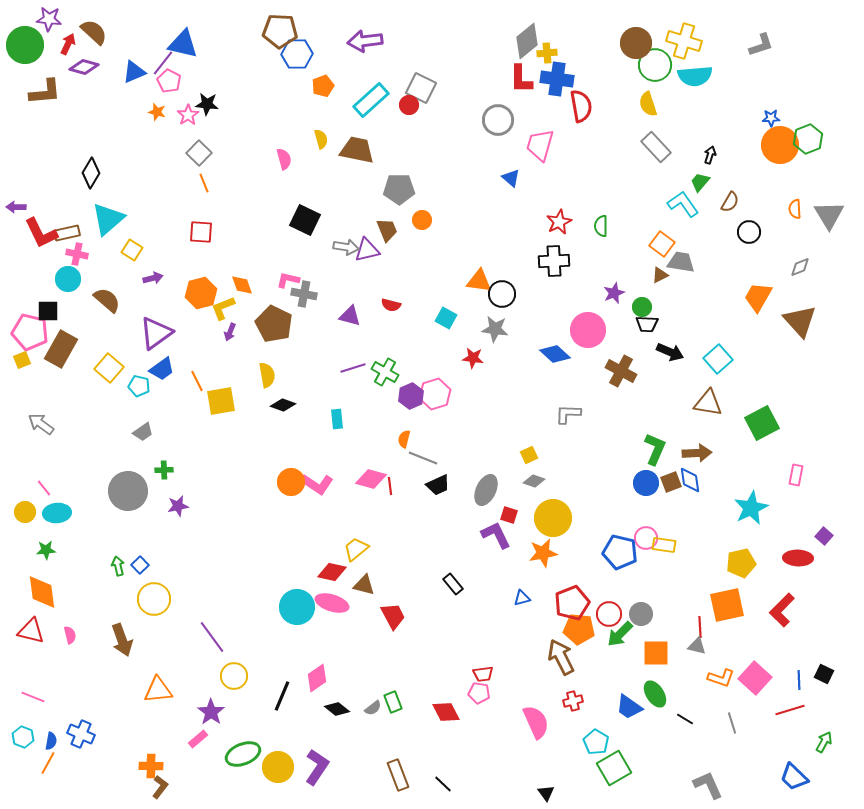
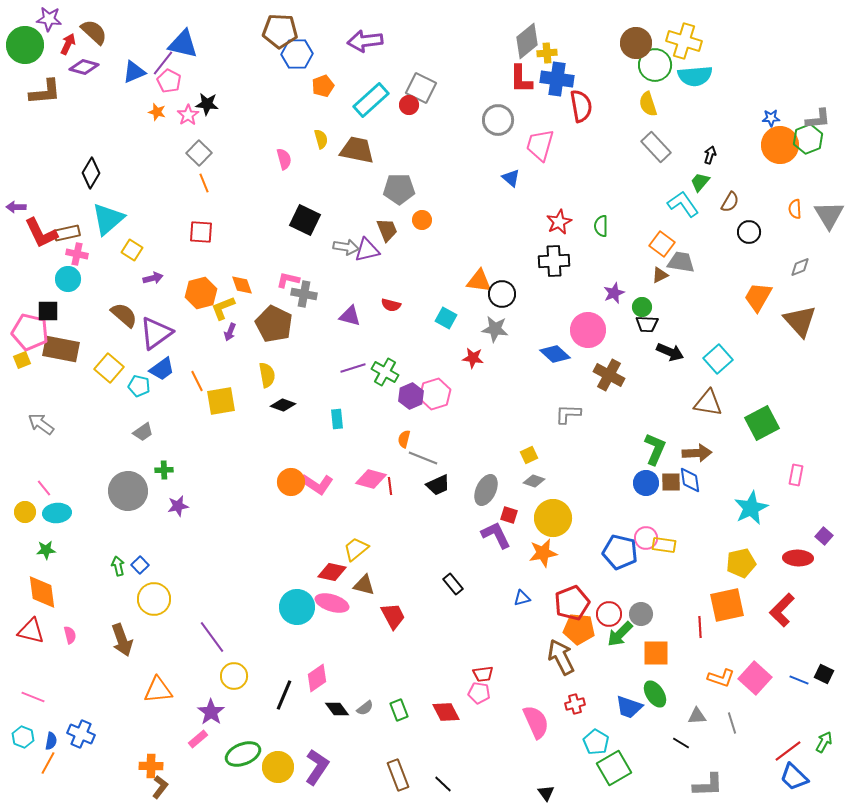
gray L-shape at (761, 45): moved 57 px right, 74 px down; rotated 12 degrees clockwise
brown semicircle at (107, 300): moved 17 px right, 15 px down
brown rectangle at (61, 349): rotated 72 degrees clockwise
brown cross at (621, 371): moved 12 px left, 4 px down
brown square at (671, 482): rotated 20 degrees clockwise
gray triangle at (697, 646): moved 70 px down; rotated 18 degrees counterclockwise
blue line at (799, 680): rotated 66 degrees counterclockwise
black line at (282, 696): moved 2 px right, 1 px up
red cross at (573, 701): moved 2 px right, 3 px down
green rectangle at (393, 702): moved 6 px right, 8 px down
blue trapezoid at (629, 707): rotated 16 degrees counterclockwise
gray semicircle at (373, 708): moved 8 px left
black diamond at (337, 709): rotated 15 degrees clockwise
red line at (790, 710): moved 2 px left, 41 px down; rotated 20 degrees counterclockwise
black line at (685, 719): moved 4 px left, 24 px down
gray L-shape at (708, 785): rotated 112 degrees clockwise
